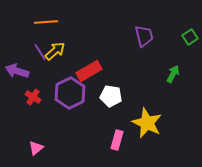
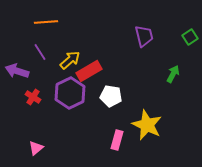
yellow arrow: moved 15 px right, 9 px down
yellow star: moved 2 px down
